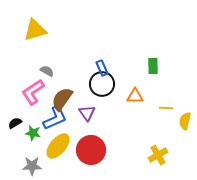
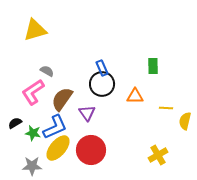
blue L-shape: moved 9 px down
yellow ellipse: moved 2 px down
